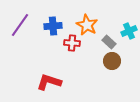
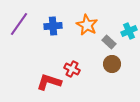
purple line: moved 1 px left, 1 px up
red cross: moved 26 px down; rotated 21 degrees clockwise
brown circle: moved 3 px down
